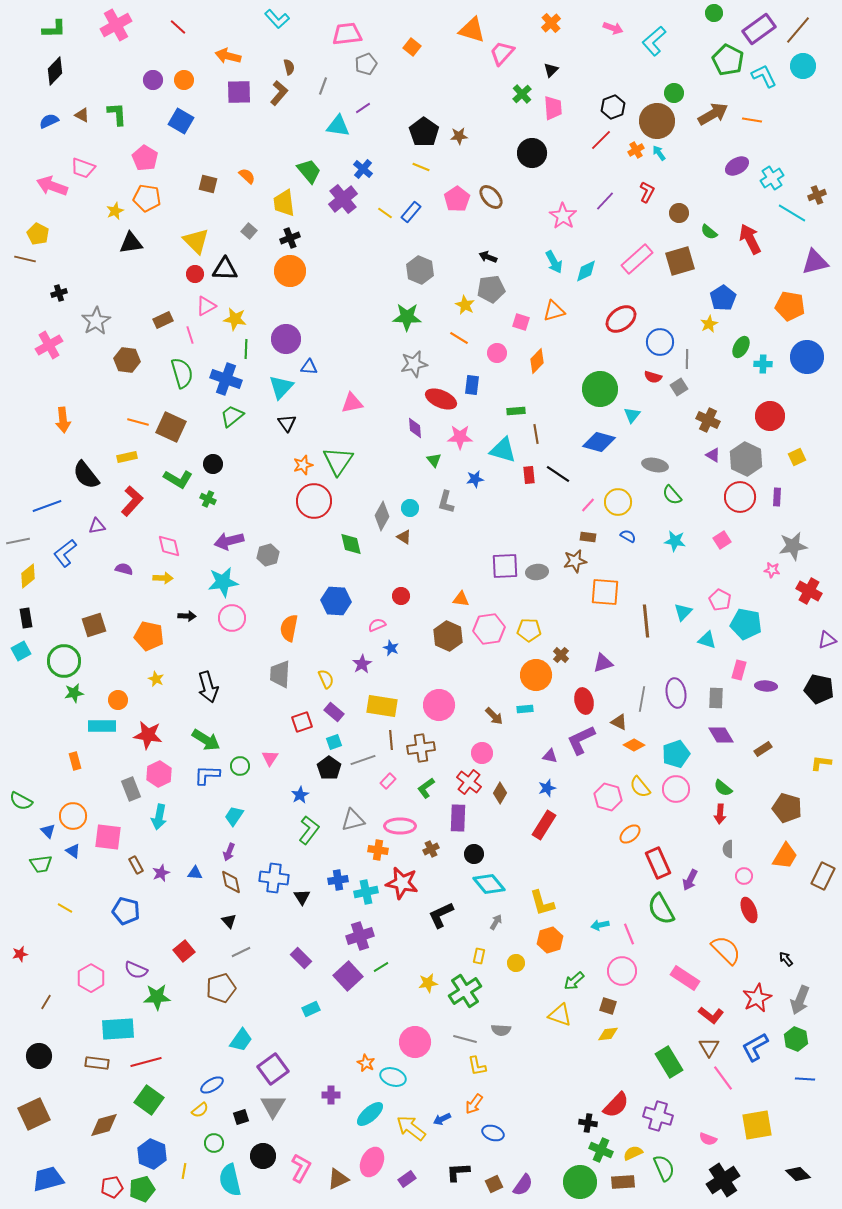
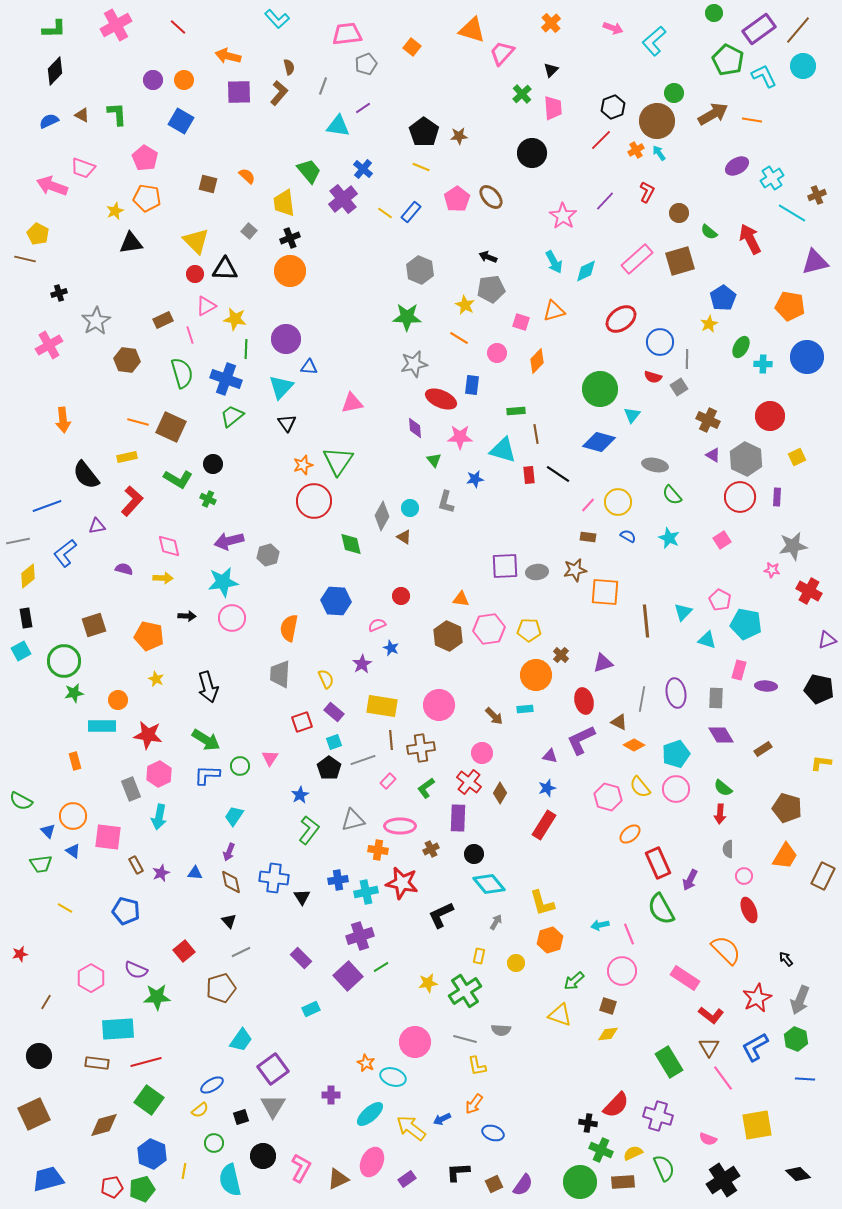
cyan star at (675, 541): moved 6 px left, 3 px up; rotated 15 degrees clockwise
brown star at (575, 561): moved 9 px down
